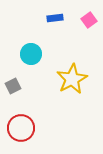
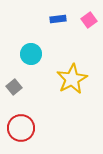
blue rectangle: moved 3 px right, 1 px down
gray square: moved 1 px right, 1 px down; rotated 14 degrees counterclockwise
